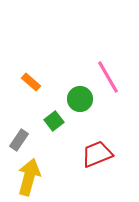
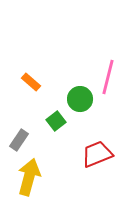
pink line: rotated 44 degrees clockwise
green square: moved 2 px right
